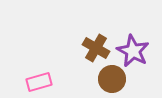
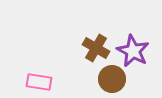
pink rectangle: rotated 25 degrees clockwise
